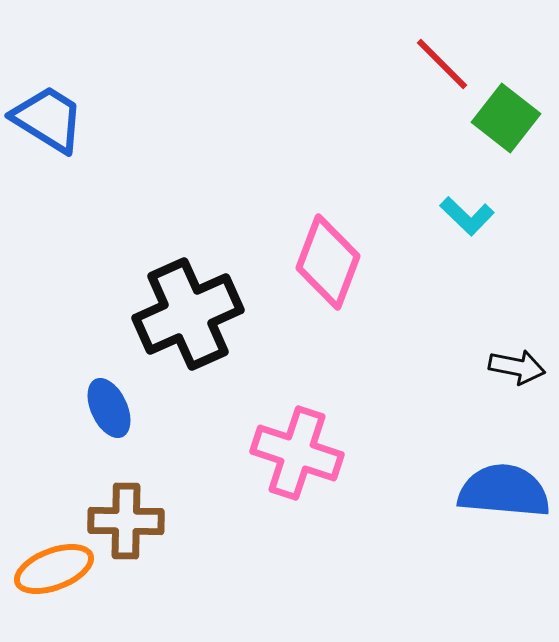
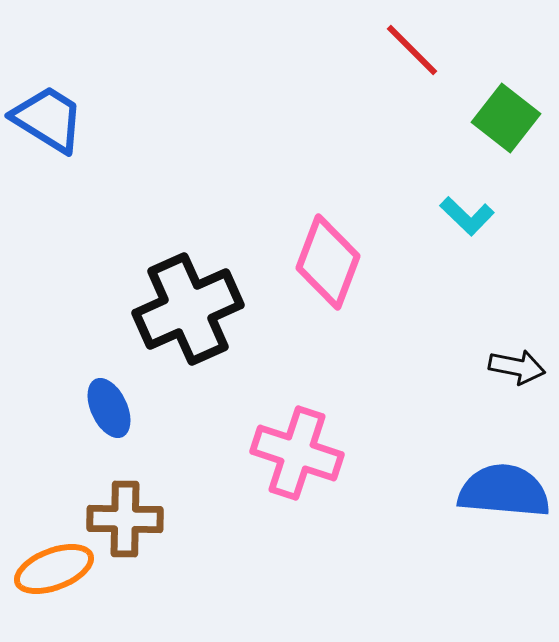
red line: moved 30 px left, 14 px up
black cross: moved 5 px up
brown cross: moved 1 px left, 2 px up
